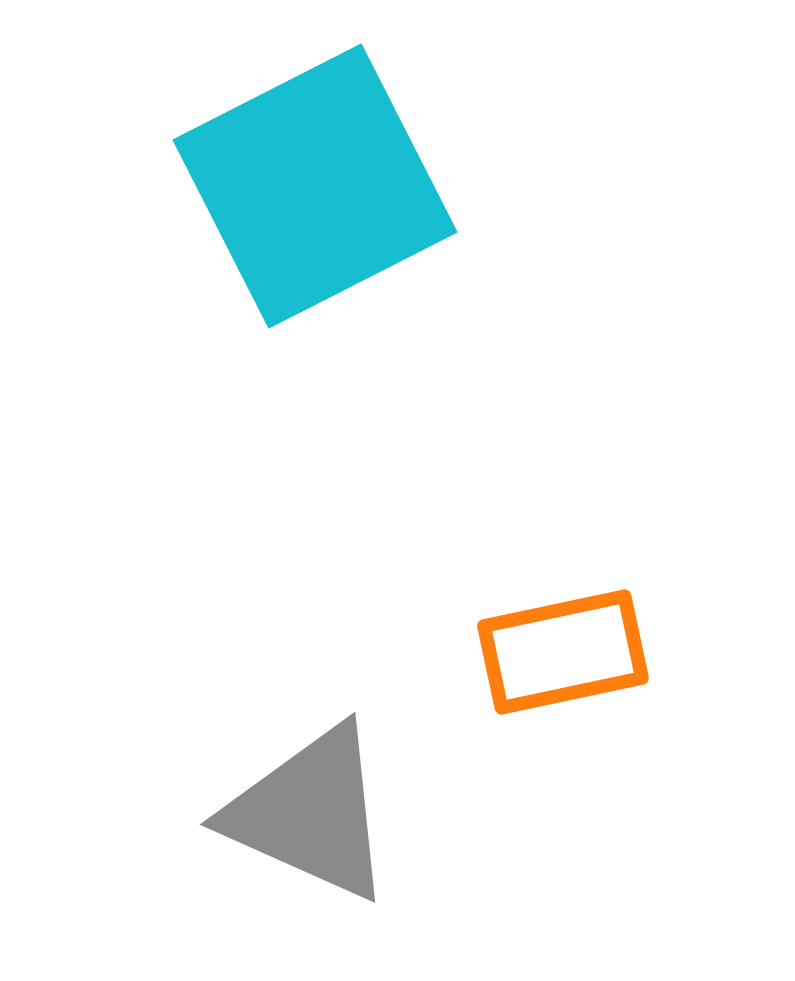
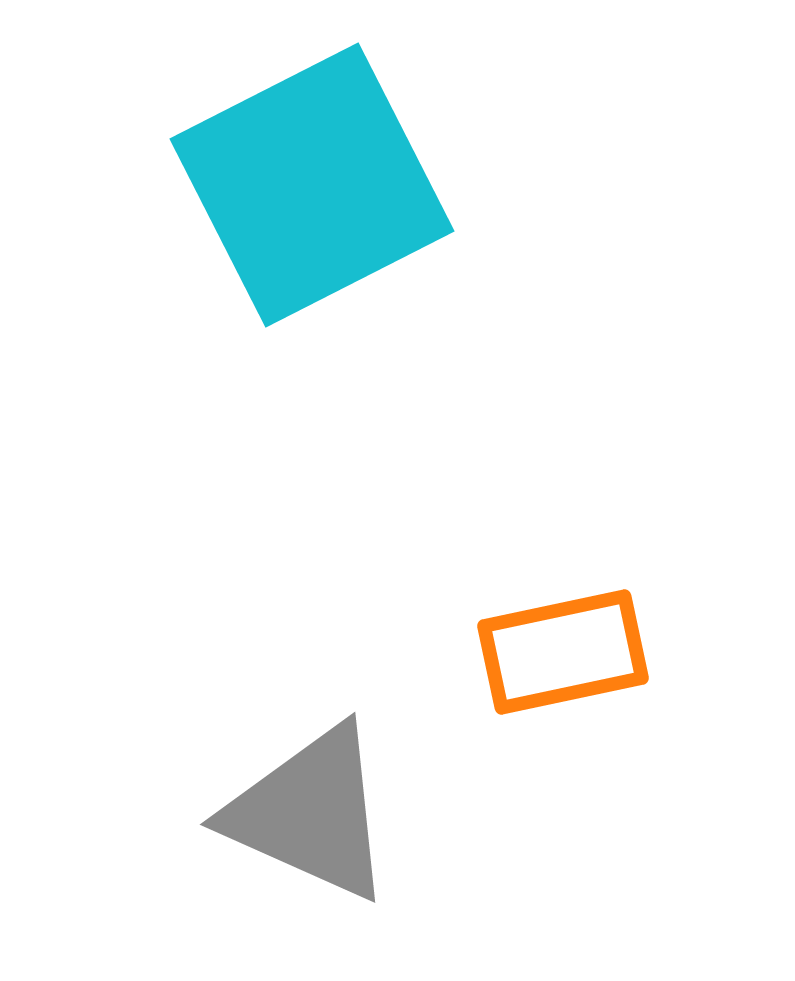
cyan square: moved 3 px left, 1 px up
